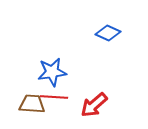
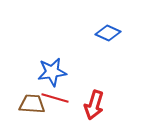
red line: moved 1 px right, 1 px down; rotated 12 degrees clockwise
red arrow: rotated 32 degrees counterclockwise
